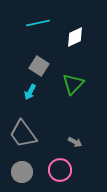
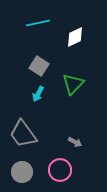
cyan arrow: moved 8 px right, 2 px down
